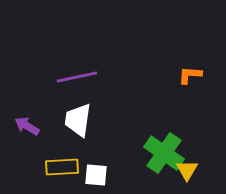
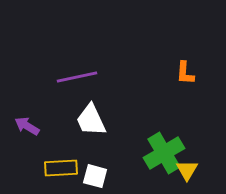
orange L-shape: moved 5 px left, 2 px up; rotated 90 degrees counterclockwise
white trapezoid: moved 13 px right; rotated 33 degrees counterclockwise
green cross: rotated 24 degrees clockwise
yellow rectangle: moved 1 px left, 1 px down
white square: moved 1 px left, 1 px down; rotated 10 degrees clockwise
